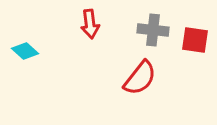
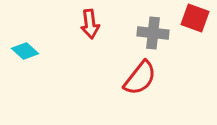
gray cross: moved 3 px down
red square: moved 22 px up; rotated 12 degrees clockwise
